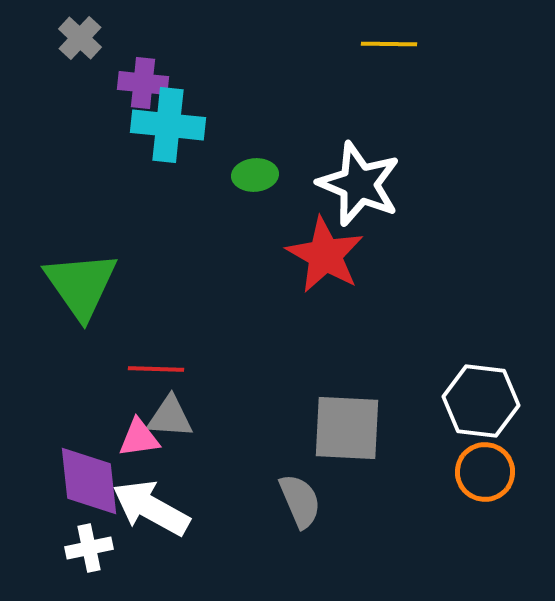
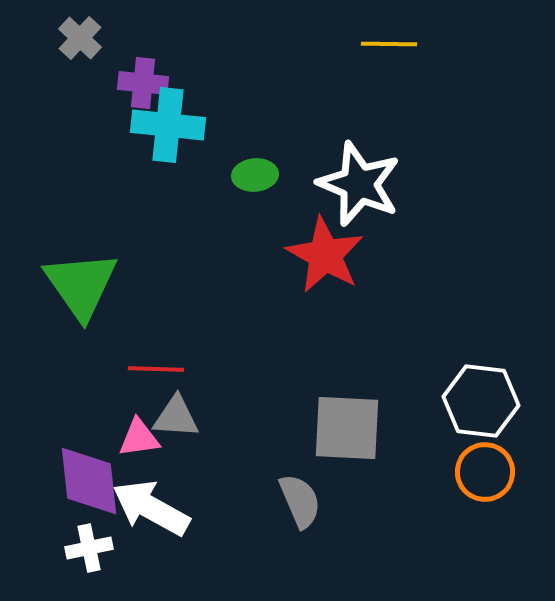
gray triangle: moved 6 px right
